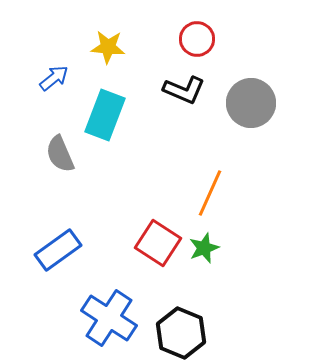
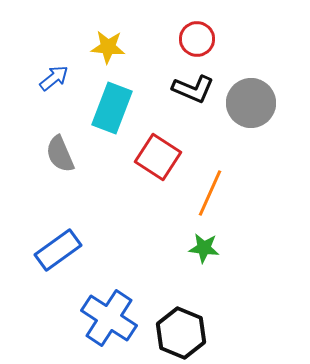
black L-shape: moved 9 px right, 1 px up
cyan rectangle: moved 7 px right, 7 px up
red square: moved 86 px up
green star: rotated 28 degrees clockwise
